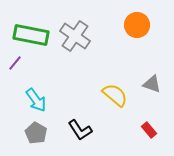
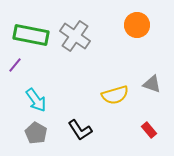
purple line: moved 2 px down
yellow semicircle: rotated 124 degrees clockwise
